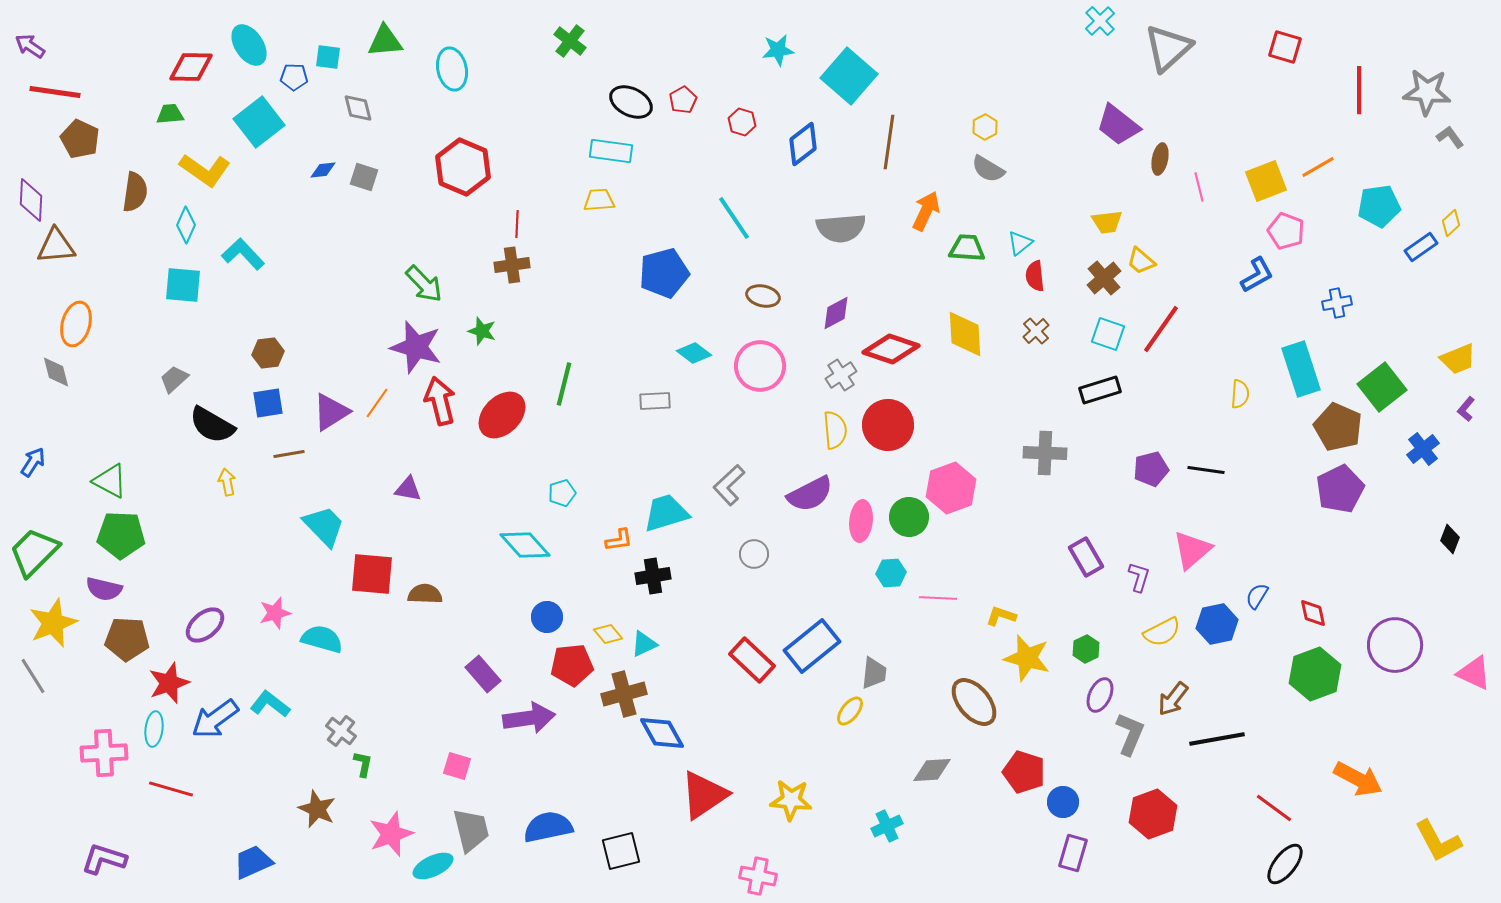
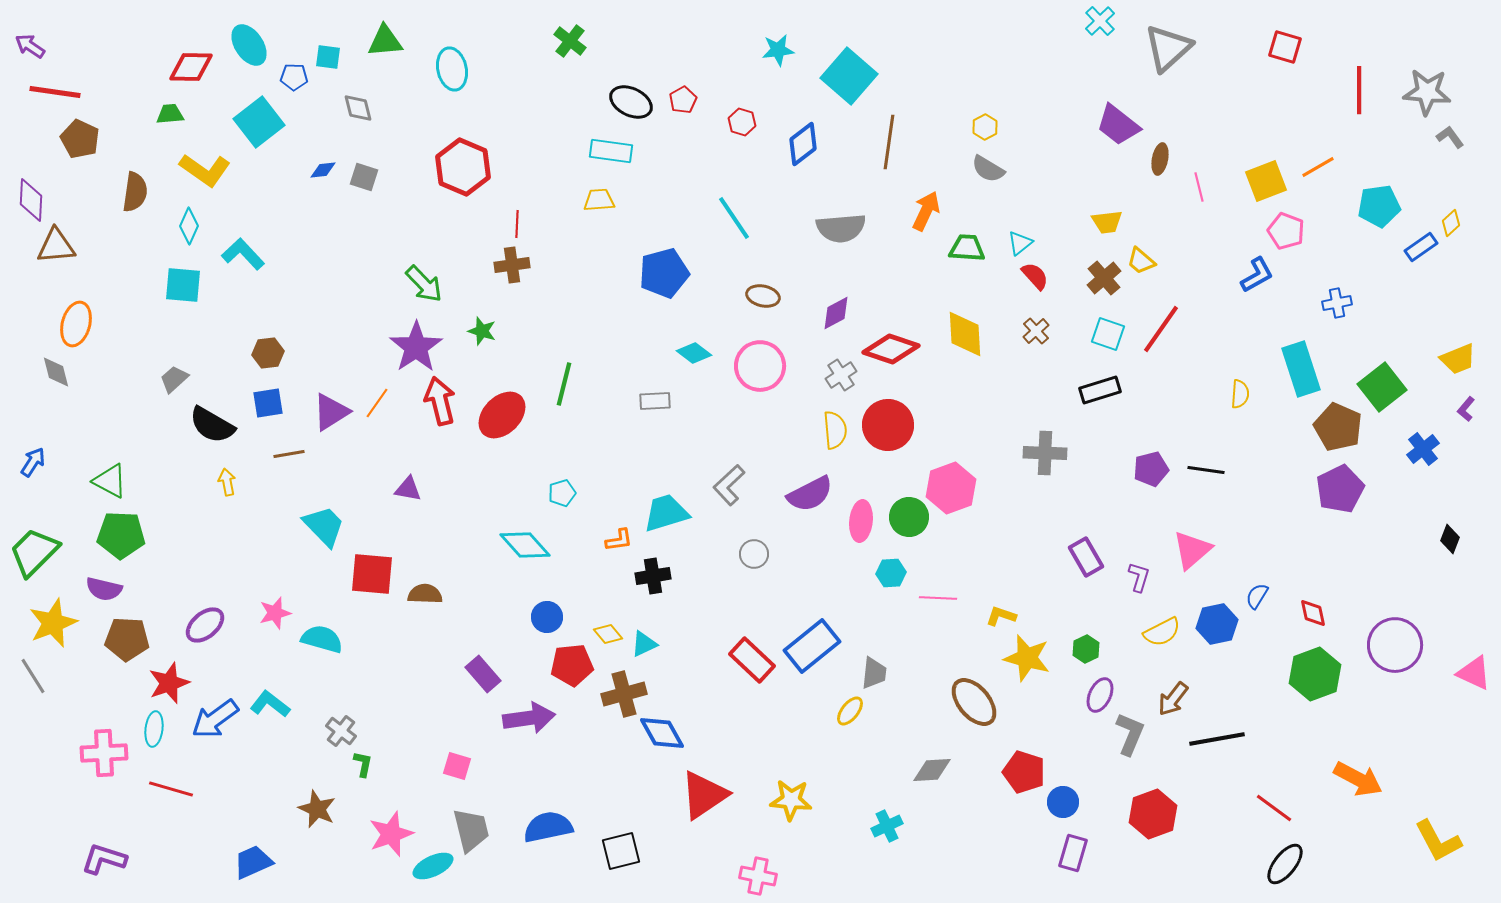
cyan diamond at (186, 225): moved 3 px right, 1 px down
red semicircle at (1035, 276): rotated 144 degrees clockwise
purple star at (416, 347): rotated 22 degrees clockwise
